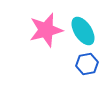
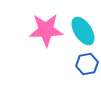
pink star: rotated 12 degrees clockwise
